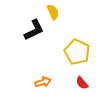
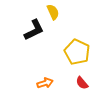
orange arrow: moved 2 px right, 1 px down
